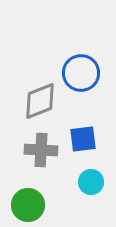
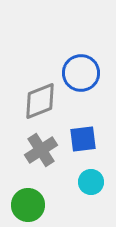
gray cross: rotated 36 degrees counterclockwise
